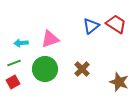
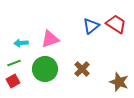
red square: moved 1 px up
